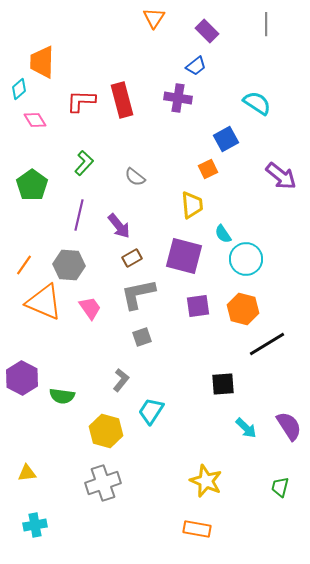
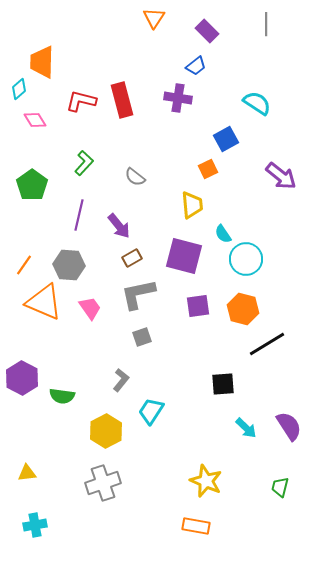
red L-shape at (81, 101): rotated 12 degrees clockwise
yellow hexagon at (106, 431): rotated 16 degrees clockwise
orange rectangle at (197, 529): moved 1 px left, 3 px up
